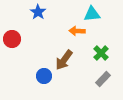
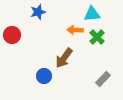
blue star: rotated 21 degrees clockwise
orange arrow: moved 2 px left, 1 px up
red circle: moved 4 px up
green cross: moved 4 px left, 16 px up
brown arrow: moved 2 px up
